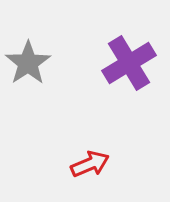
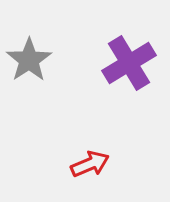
gray star: moved 1 px right, 3 px up
